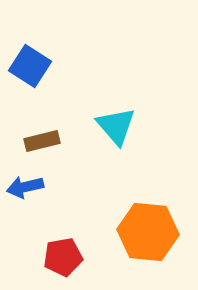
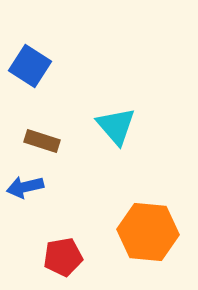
brown rectangle: rotated 32 degrees clockwise
